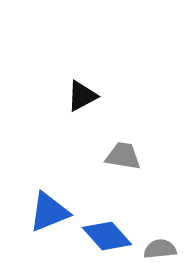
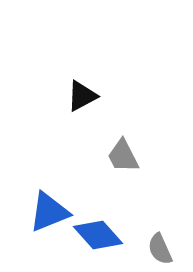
gray trapezoid: rotated 126 degrees counterclockwise
blue diamond: moved 9 px left, 1 px up
gray semicircle: rotated 108 degrees counterclockwise
